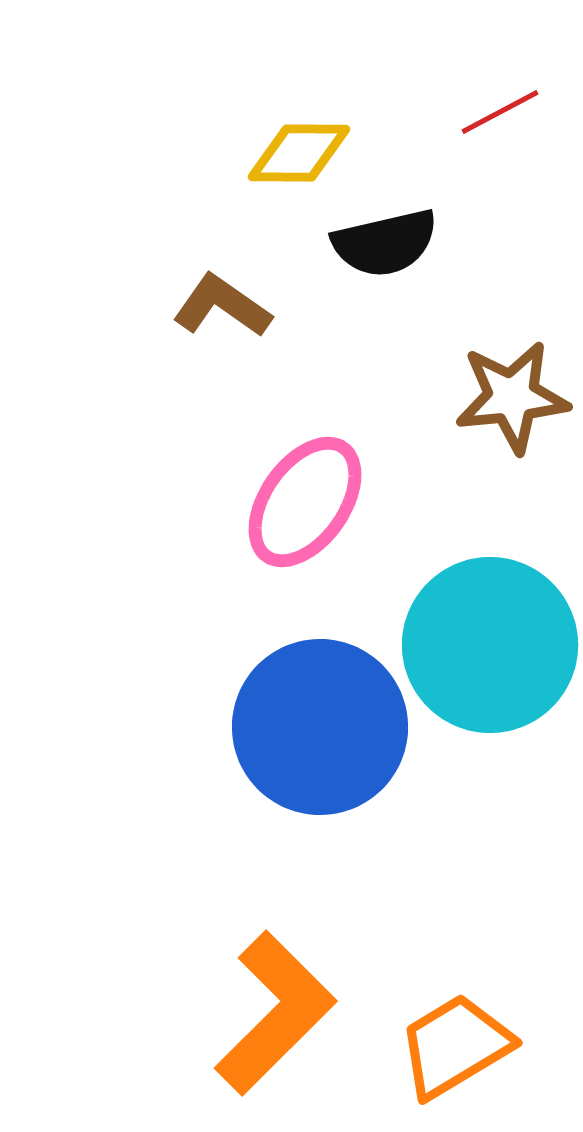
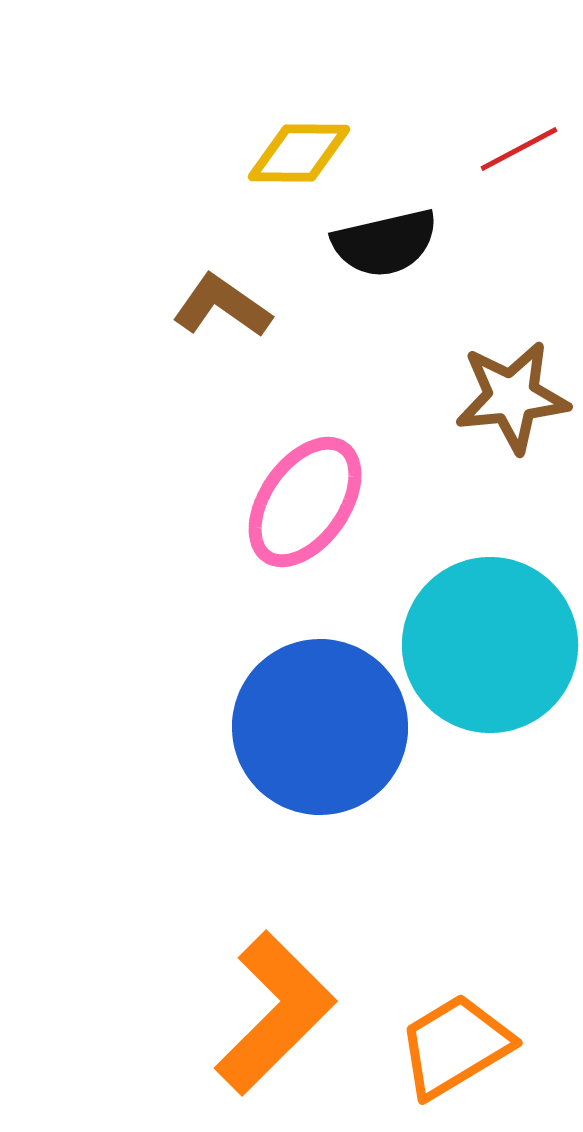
red line: moved 19 px right, 37 px down
